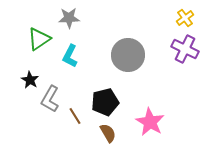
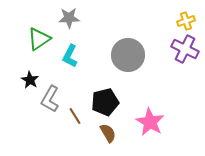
yellow cross: moved 1 px right, 3 px down; rotated 18 degrees clockwise
